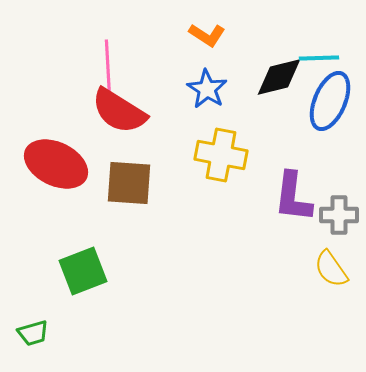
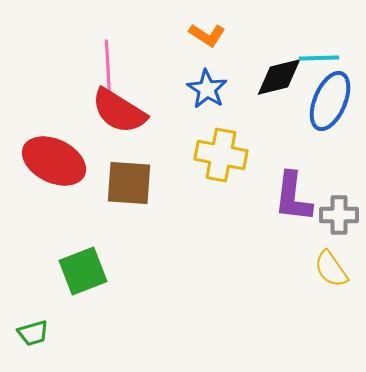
red ellipse: moved 2 px left, 3 px up
